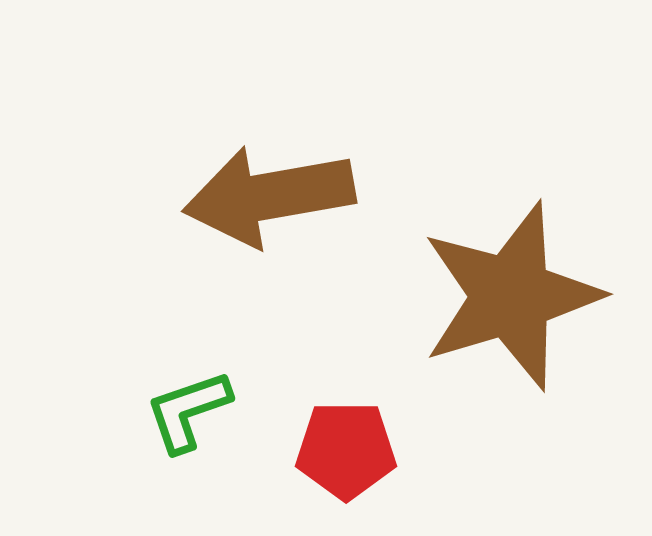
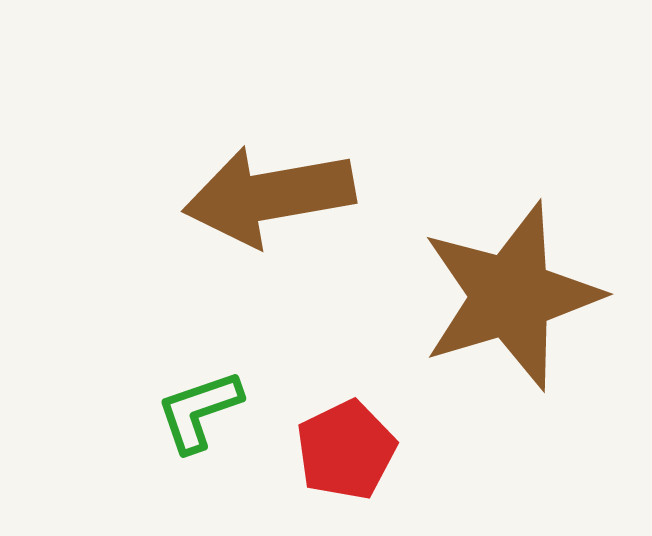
green L-shape: moved 11 px right
red pentagon: rotated 26 degrees counterclockwise
